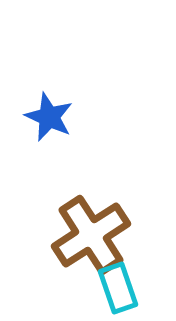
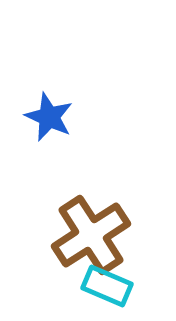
cyan rectangle: moved 11 px left, 2 px up; rotated 48 degrees counterclockwise
